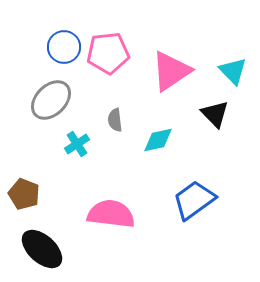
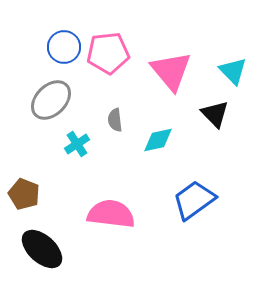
pink triangle: rotated 36 degrees counterclockwise
